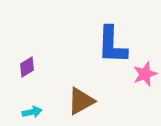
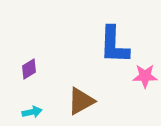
blue L-shape: moved 2 px right
purple diamond: moved 2 px right, 2 px down
pink star: moved 2 px down; rotated 20 degrees clockwise
